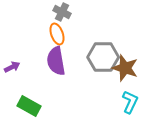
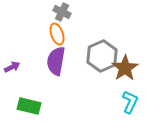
gray hexagon: moved 1 px left, 1 px up; rotated 24 degrees counterclockwise
purple semicircle: rotated 20 degrees clockwise
brown star: rotated 20 degrees clockwise
green rectangle: rotated 15 degrees counterclockwise
